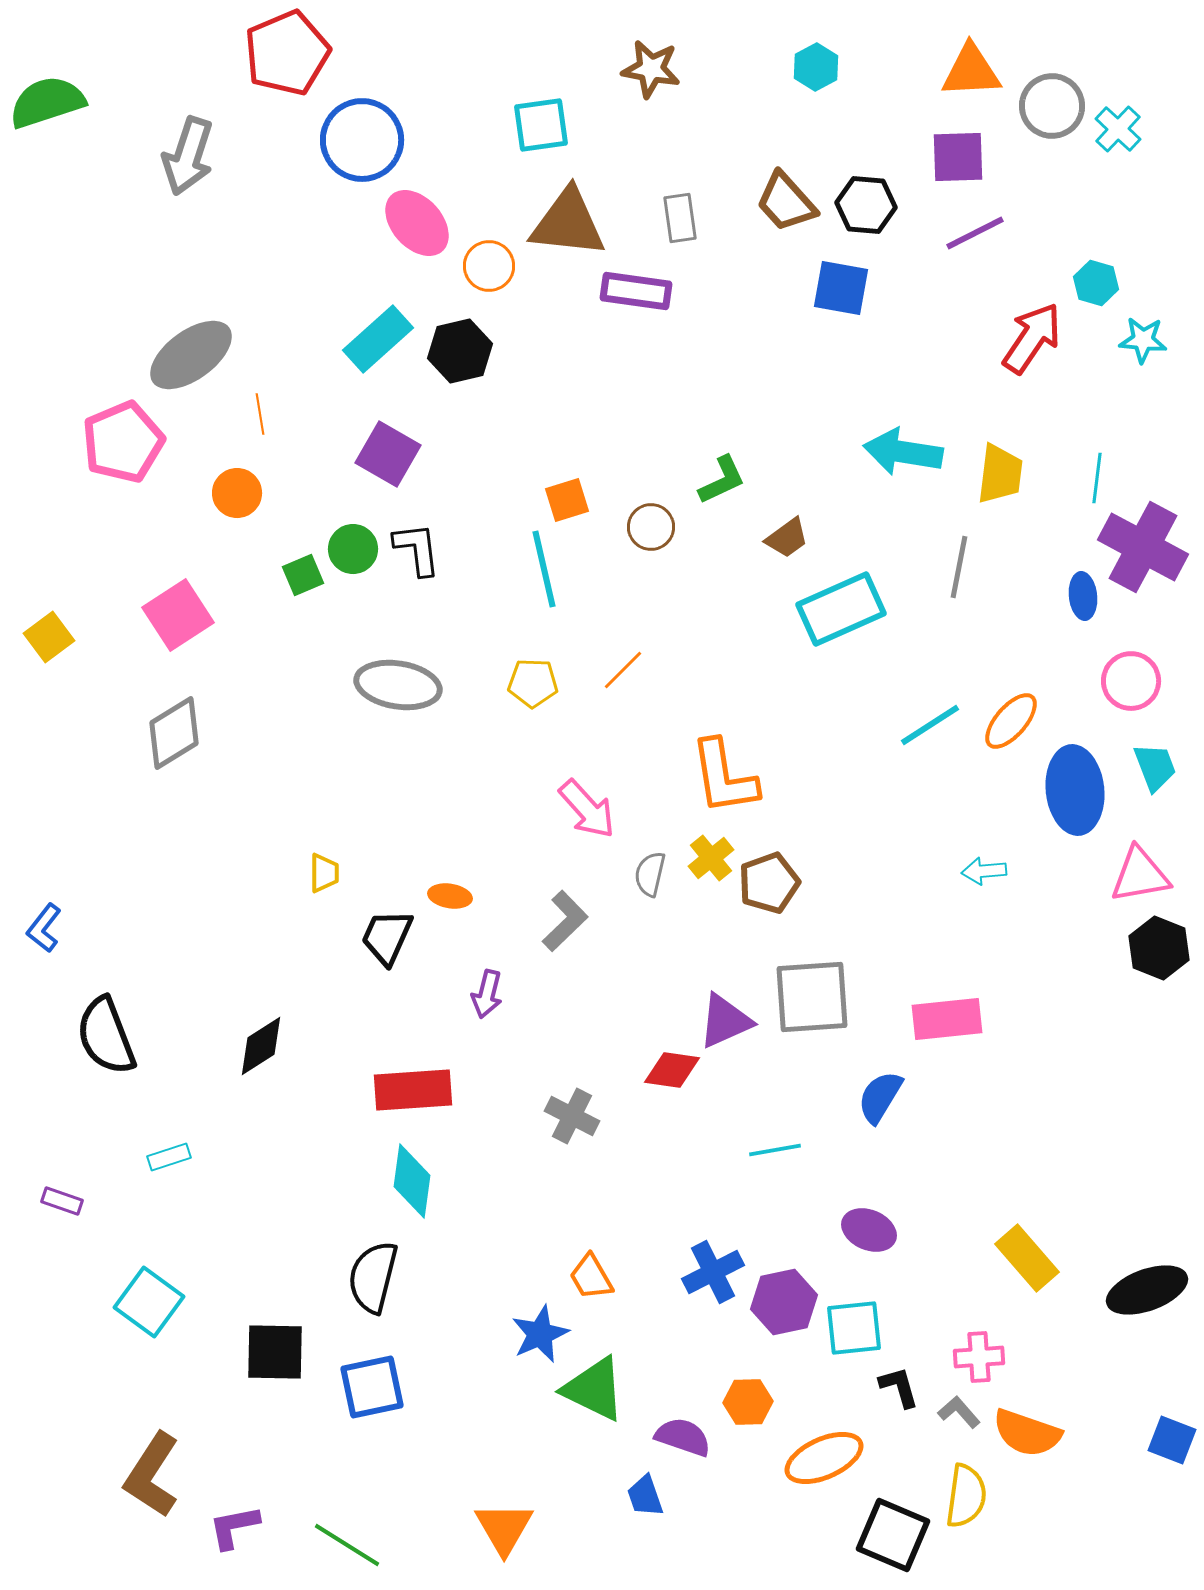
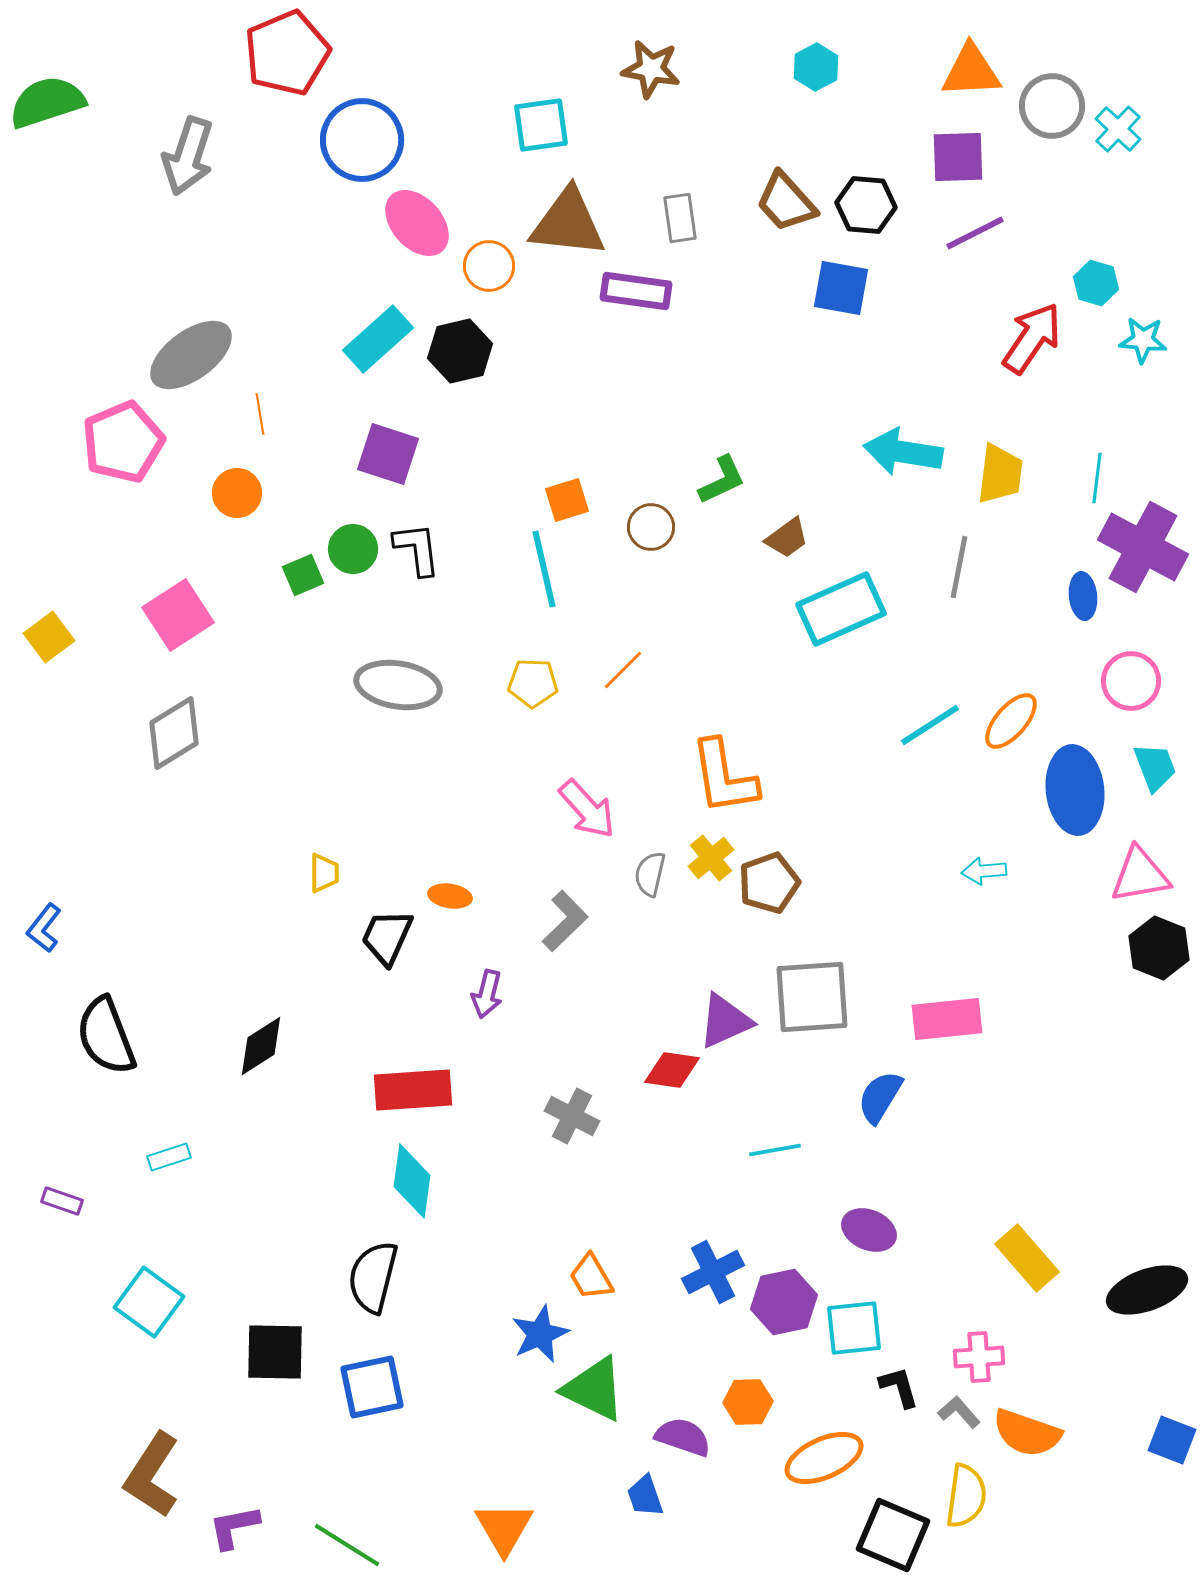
purple square at (388, 454): rotated 12 degrees counterclockwise
